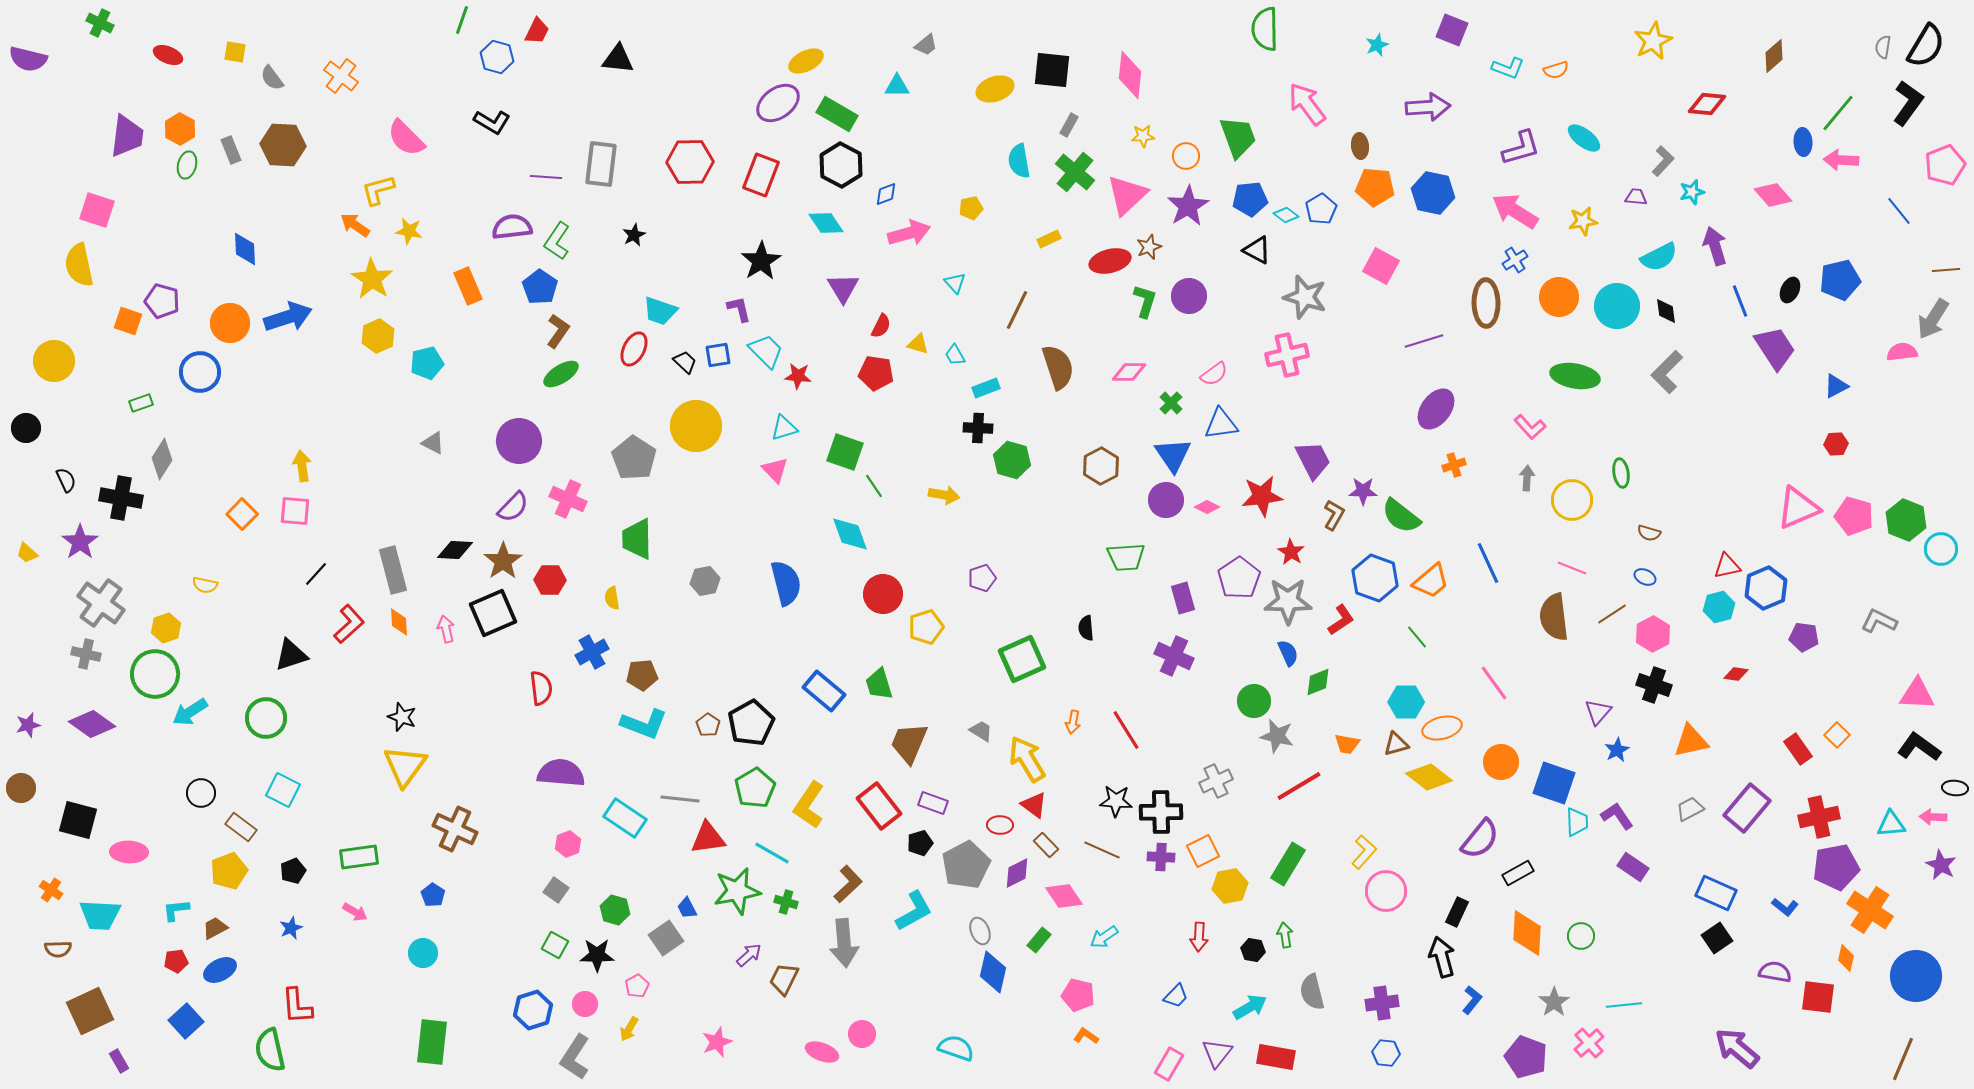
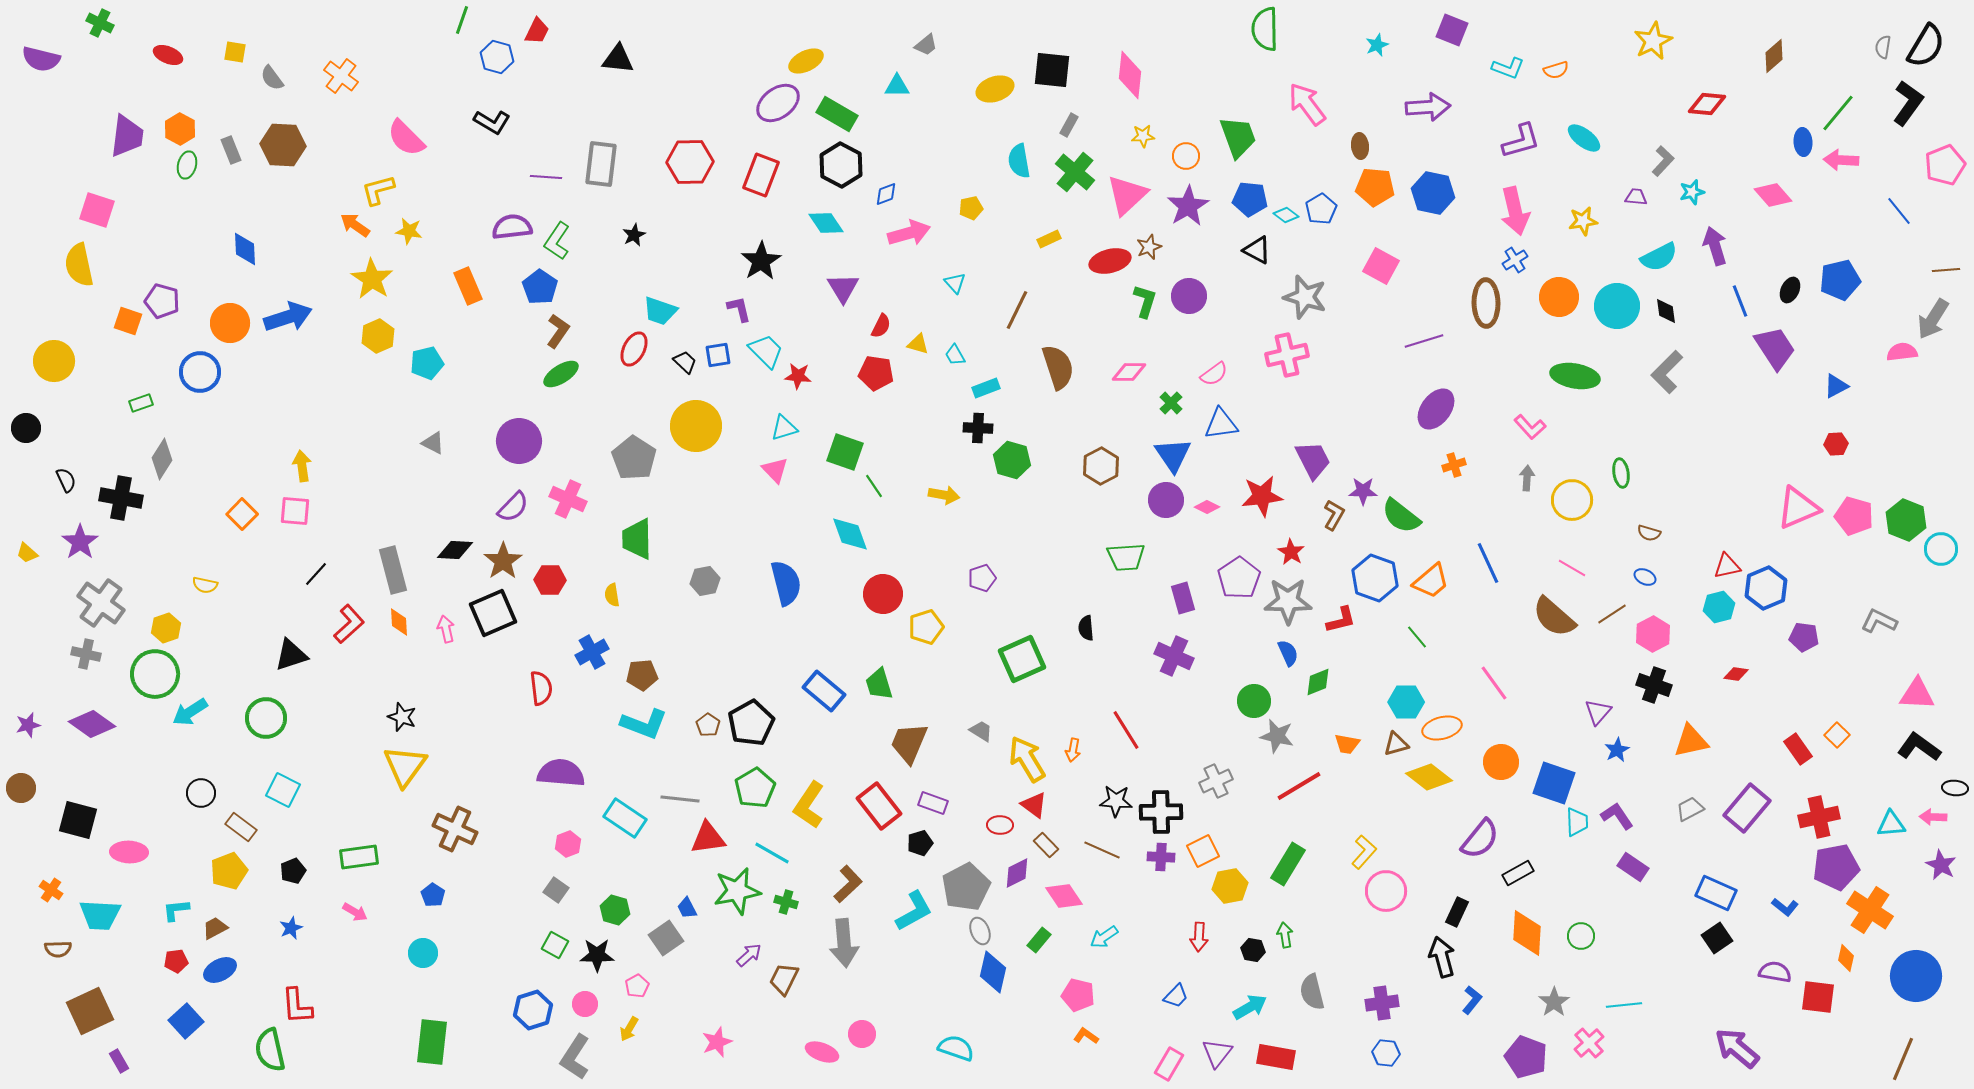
purple semicircle at (28, 59): moved 13 px right
purple L-shape at (1521, 148): moved 7 px up
blue pentagon at (1250, 199): rotated 12 degrees clockwise
pink arrow at (1515, 211): rotated 135 degrees counterclockwise
pink line at (1572, 568): rotated 8 degrees clockwise
yellow semicircle at (612, 598): moved 3 px up
brown semicircle at (1554, 617): rotated 42 degrees counterclockwise
red L-shape at (1341, 620): rotated 20 degrees clockwise
orange arrow at (1073, 722): moved 28 px down
gray pentagon at (966, 865): moved 22 px down
